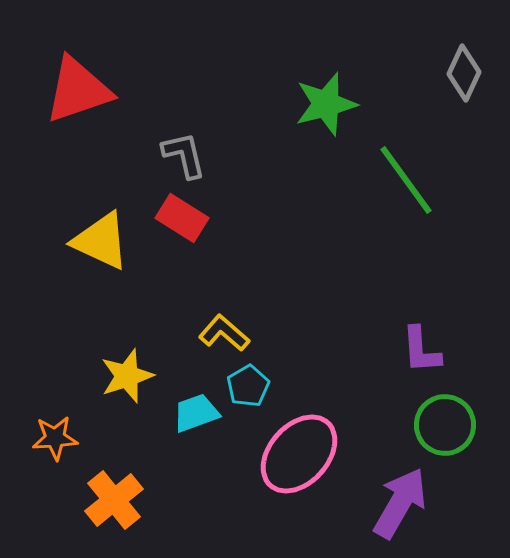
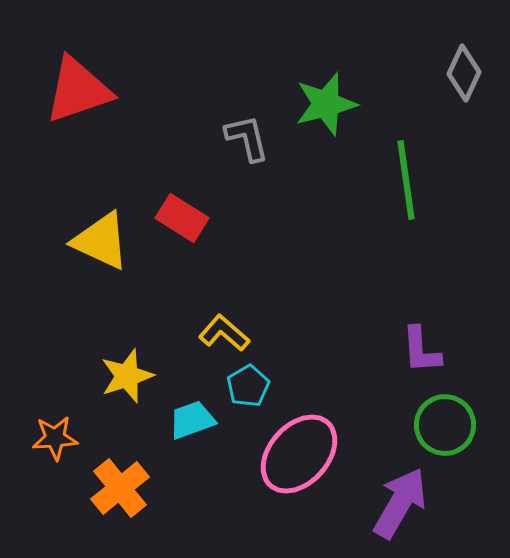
gray L-shape: moved 63 px right, 17 px up
green line: rotated 28 degrees clockwise
cyan trapezoid: moved 4 px left, 7 px down
orange cross: moved 6 px right, 12 px up
